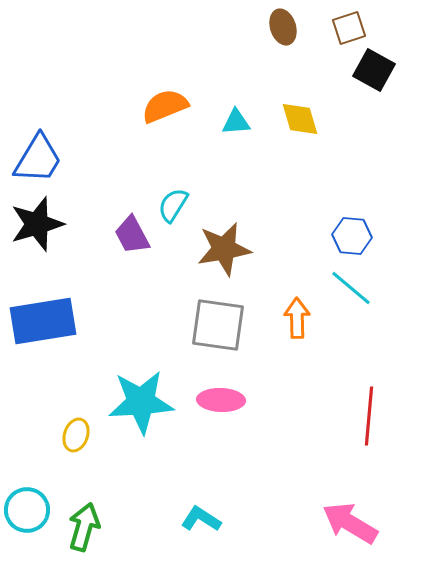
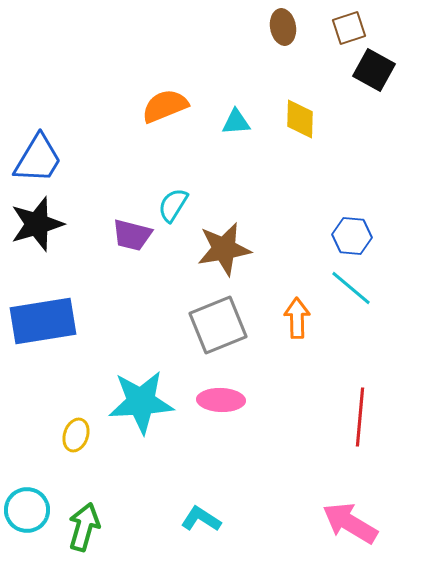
brown ellipse: rotated 8 degrees clockwise
yellow diamond: rotated 18 degrees clockwise
purple trapezoid: rotated 48 degrees counterclockwise
gray square: rotated 30 degrees counterclockwise
red line: moved 9 px left, 1 px down
